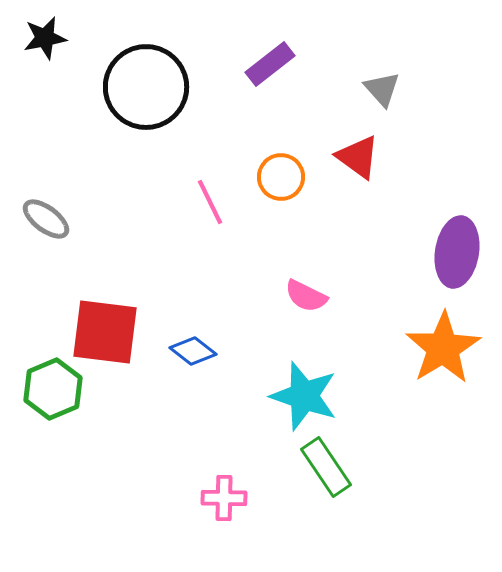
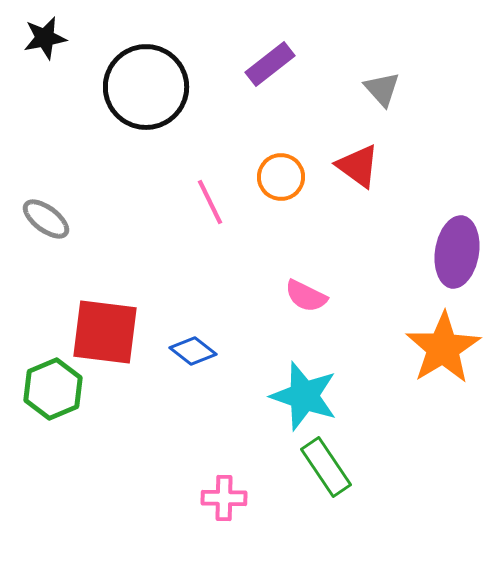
red triangle: moved 9 px down
